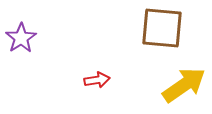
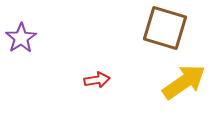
brown square: moved 3 px right; rotated 12 degrees clockwise
yellow arrow: moved 3 px up
